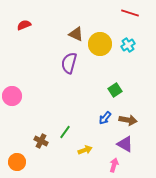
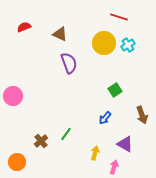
red line: moved 11 px left, 4 px down
red semicircle: moved 2 px down
brown triangle: moved 16 px left
yellow circle: moved 4 px right, 1 px up
purple semicircle: rotated 145 degrees clockwise
pink circle: moved 1 px right
brown arrow: moved 14 px right, 5 px up; rotated 60 degrees clockwise
green line: moved 1 px right, 2 px down
brown cross: rotated 24 degrees clockwise
yellow arrow: moved 10 px right, 3 px down; rotated 56 degrees counterclockwise
pink arrow: moved 2 px down
